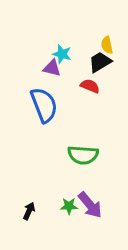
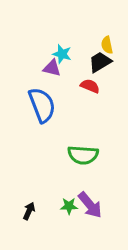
blue semicircle: moved 2 px left
